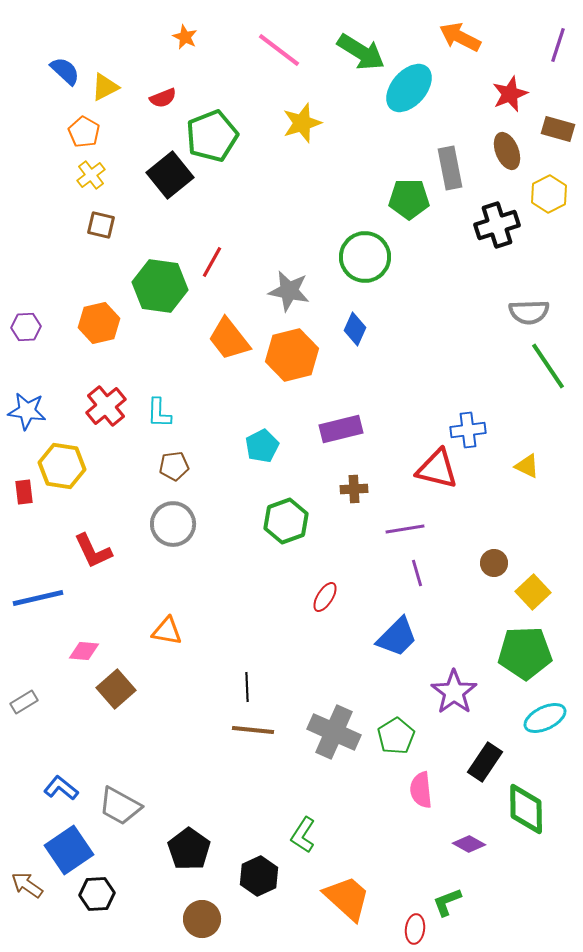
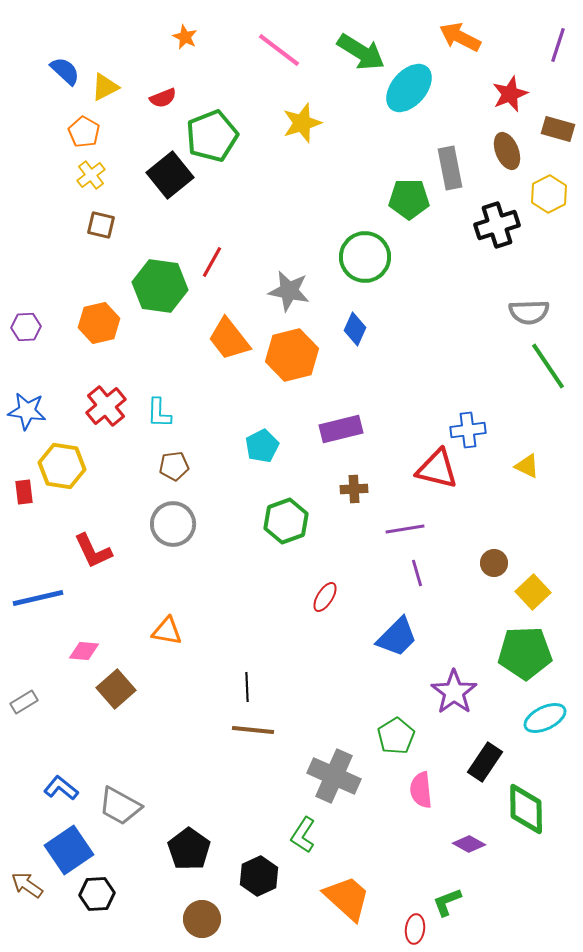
gray cross at (334, 732): moved 44 px down
